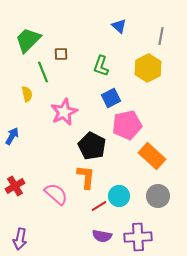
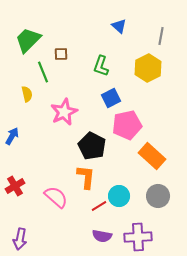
pink semicircle: moved 3 px down
